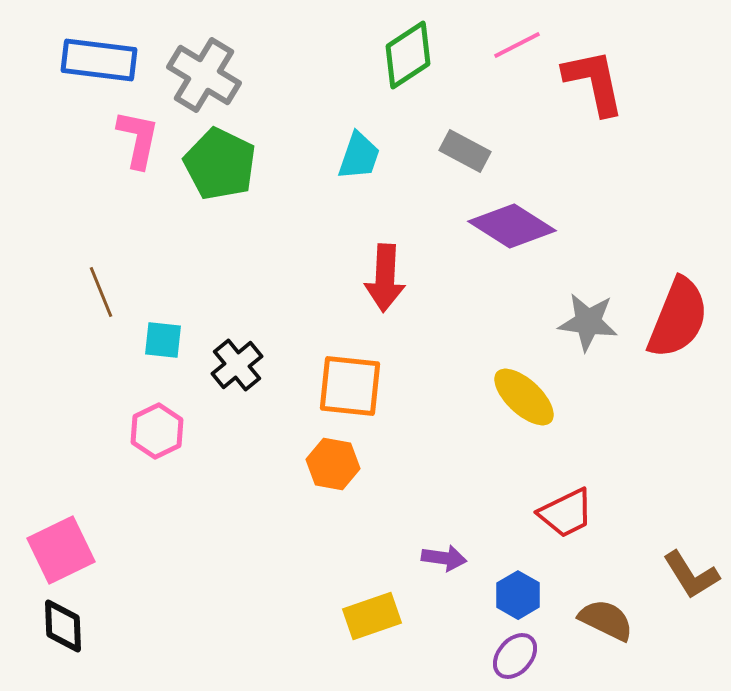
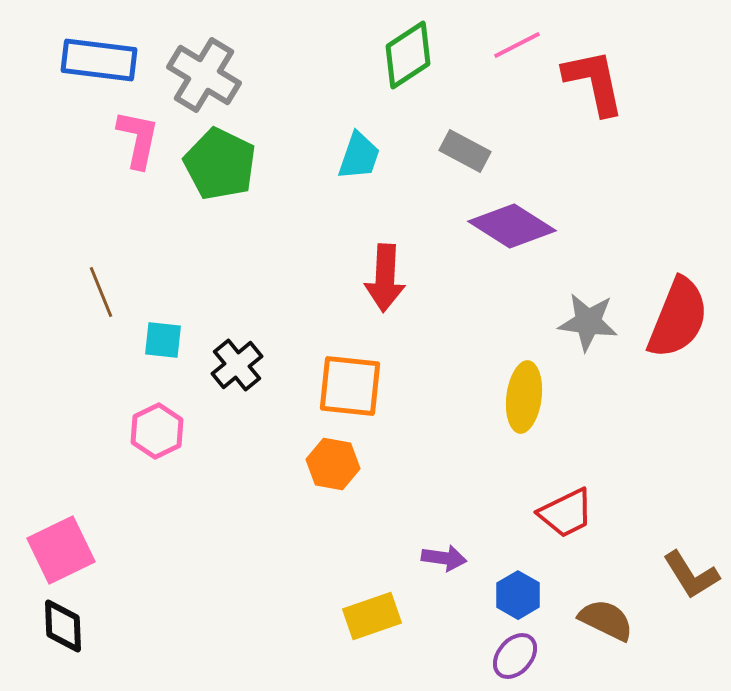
yellow ellipse: rotated 54 degrees clockwise
